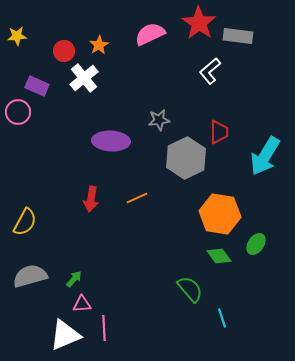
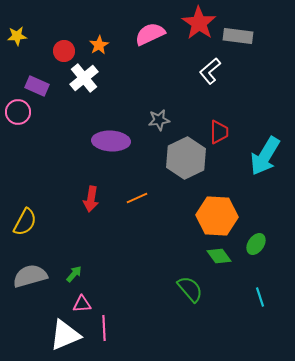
orange hexagon: moved 3 px left, 2 px down; rotated 6 degrees counterclockwise
green arrow: moved 5 px up
cyan line: moved 38 px right, 21 px up
